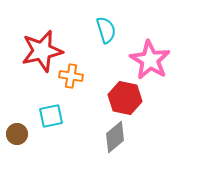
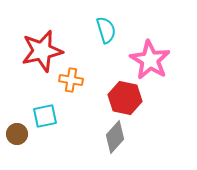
orange cross: moved 4 px down
cyan square: moved 6 px left
gray diamond: rotated 8 degrees counterclockwise
